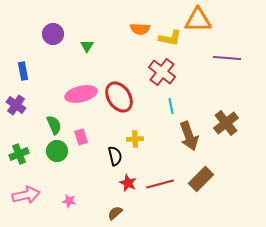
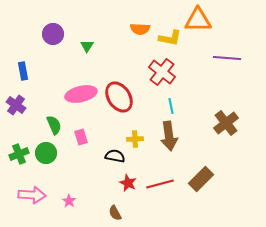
brown arrow: moved 20 px left; rotated 12 degrees clockwise
green circle: moved 11 px left, 2 px down
black semicircle: rotated 66 degrees counterclockwise
pink arrow: moved 6 px right; rotated 16 degrees clockwise
pink star: rotated 24 degrees clockwise
brown semicircle: rotated 77 degrees counterclockwise
